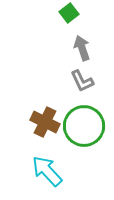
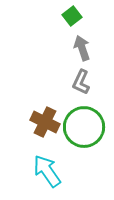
green square: moved 3 px right, 3 px down
gray L-shape: moved 1 px left, 1 px down; rotated 50 degrees clockwise
green circle: moved 1 px down
cyan arrow: rotated 8 degrees clockwise
